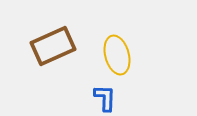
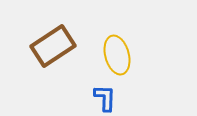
brown rectangle: rotated 9 degrees counterclockwise
